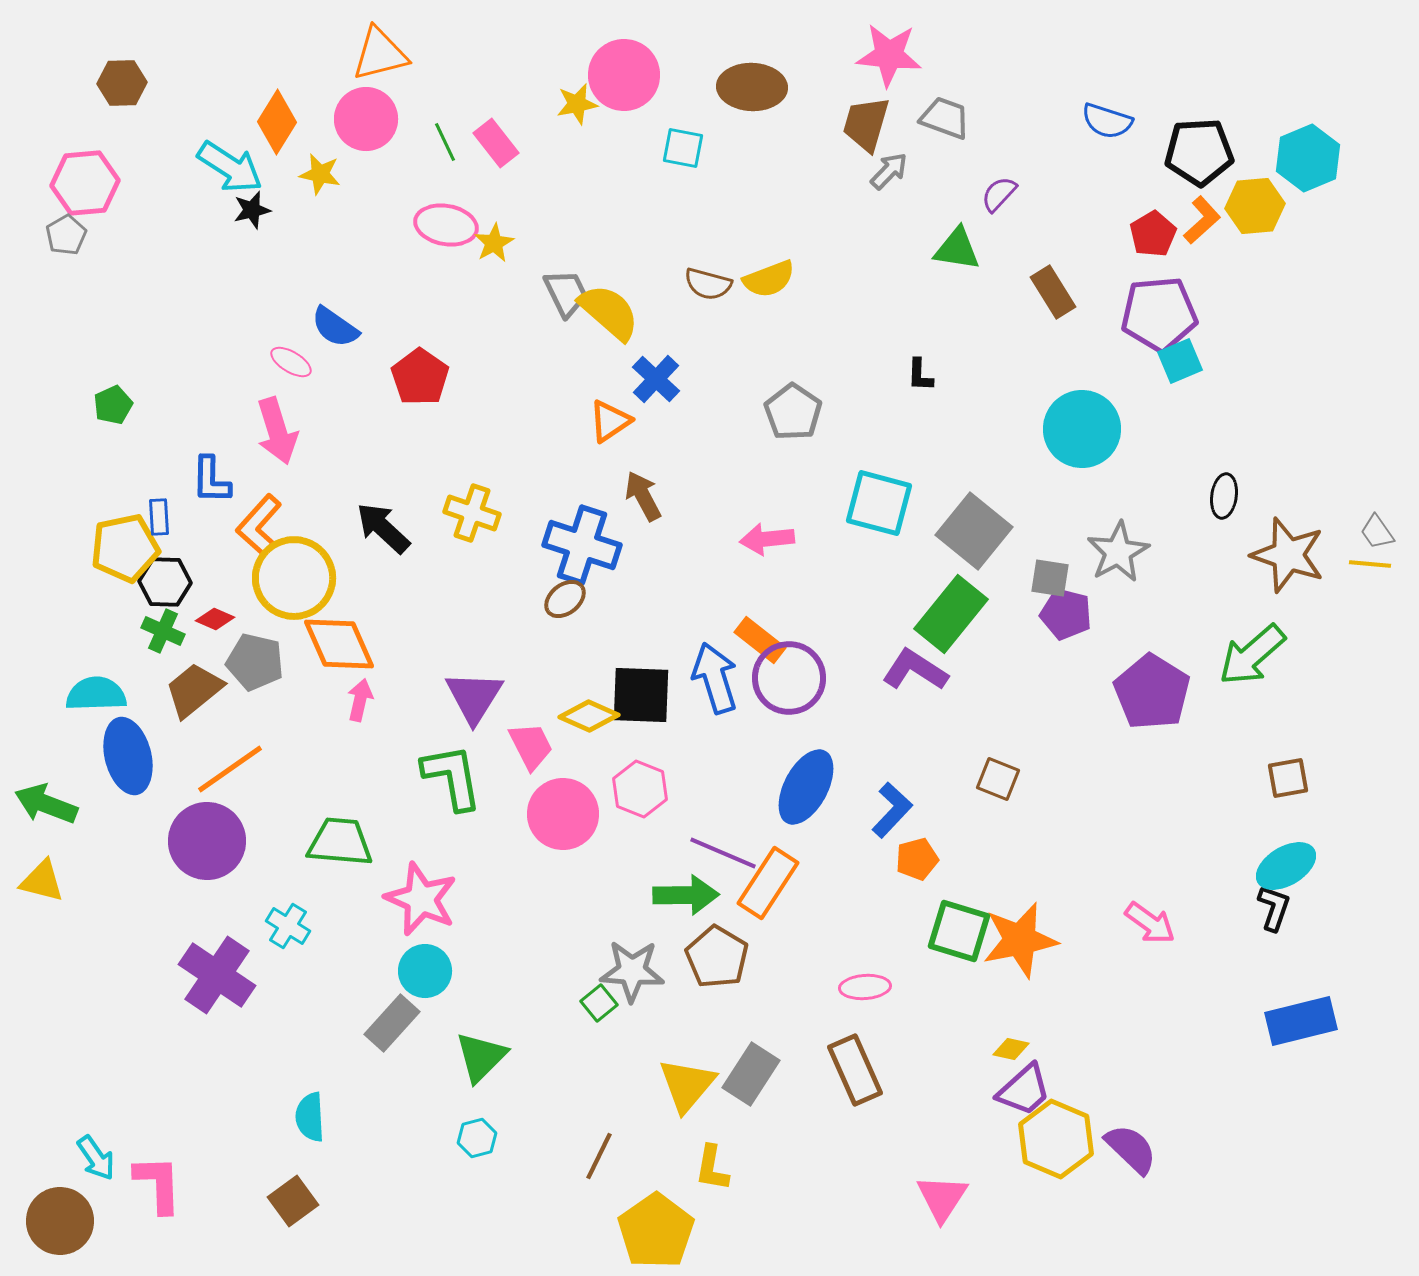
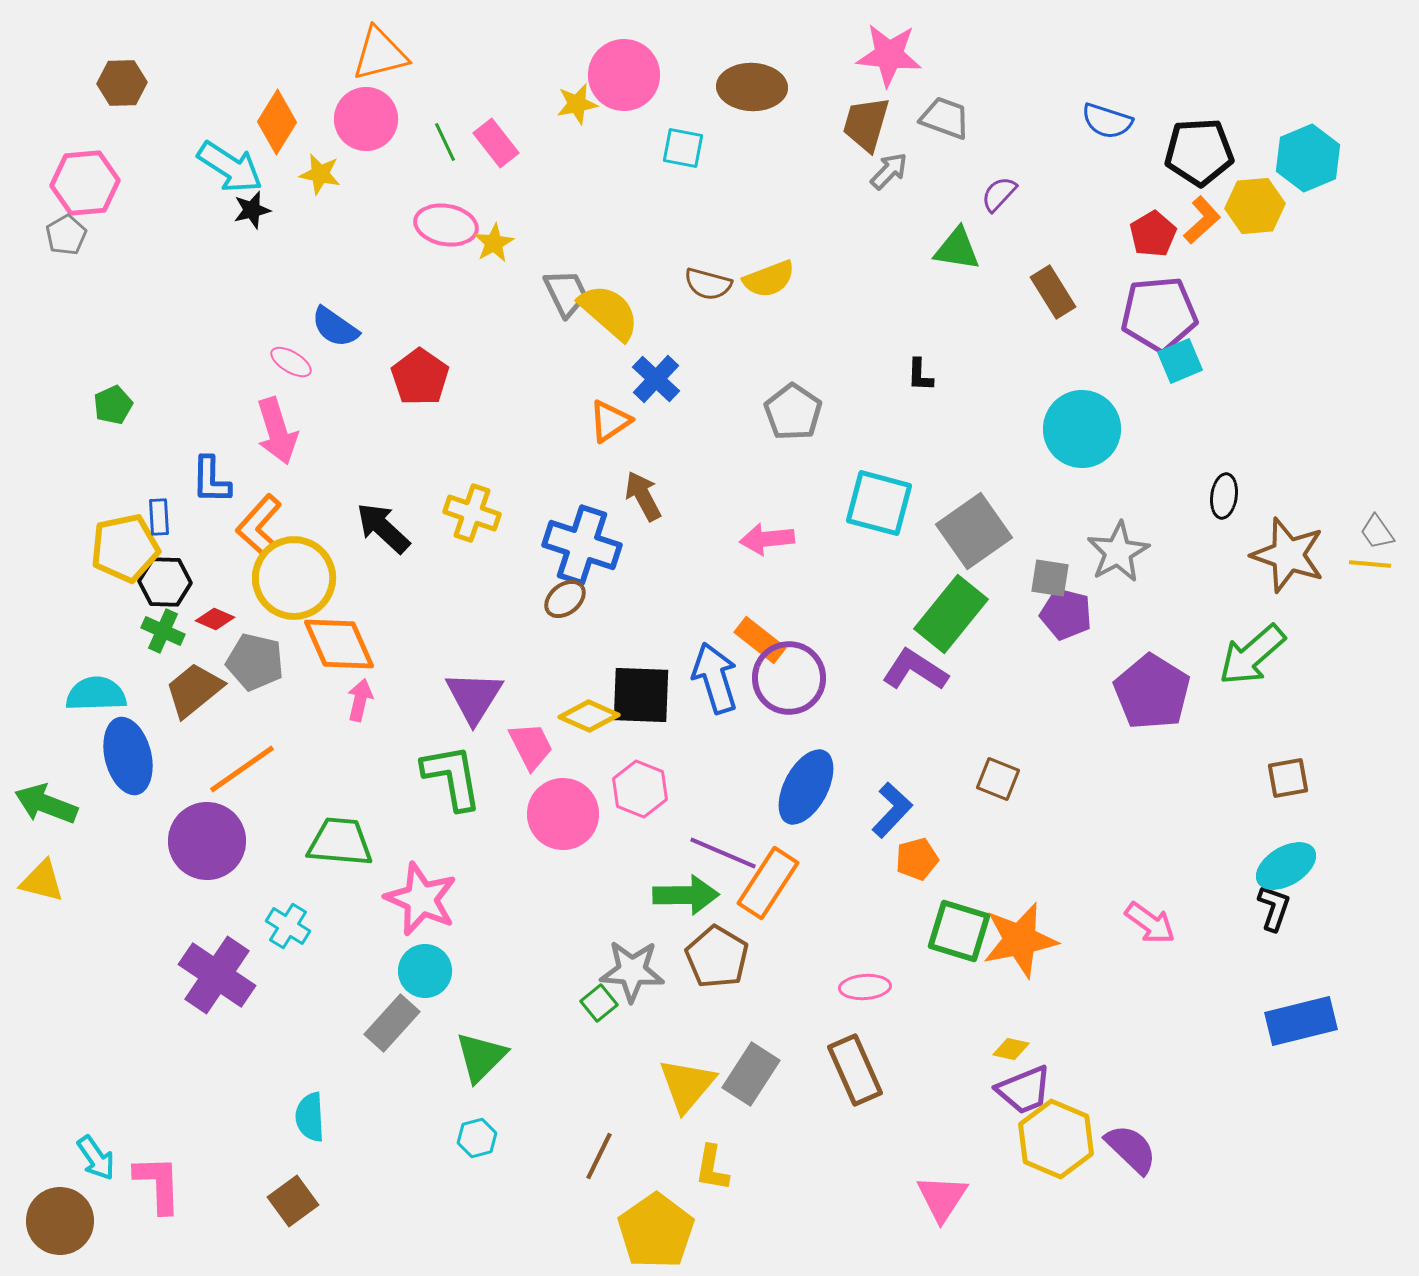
gray square at (974, 531): rotated 16 degrees clockwise
orange line at (230, 769): moved 12 px right
purple trapezoid at (1024, 1090): rotated 20 degrees clockwise
